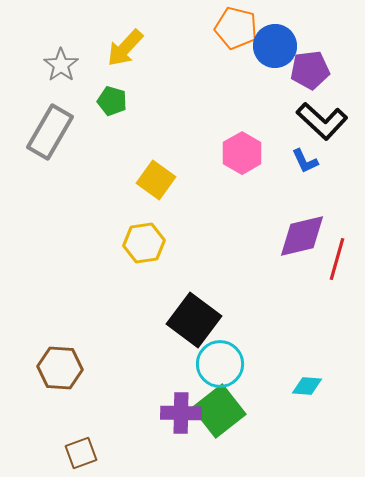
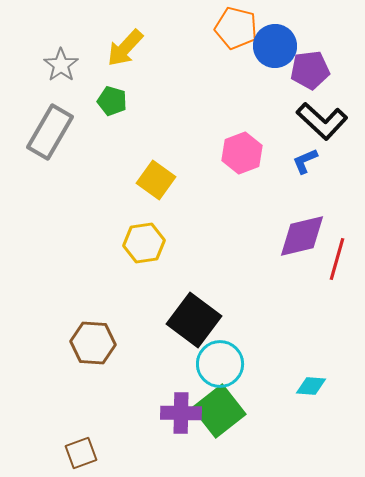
pink hexagon: rotated 9 degrees clockwise
blue L-shape: rotated 92 degrees clockwise
brown hexagon: moved 33 px right, 25 px up
cyan diamond: moved 4 px right
